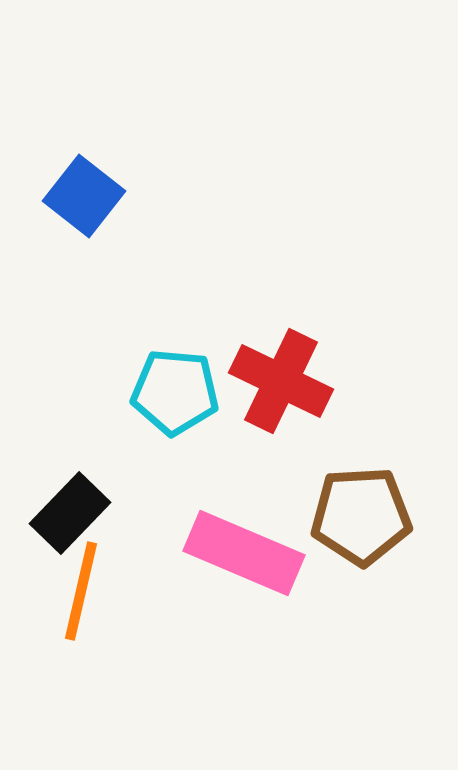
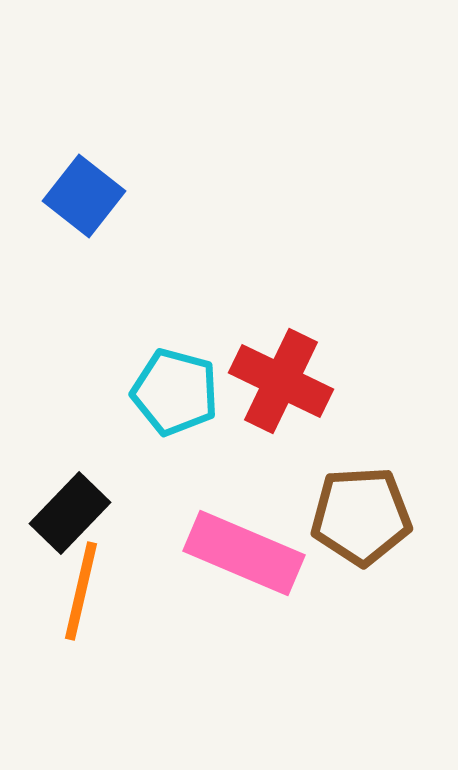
cyan pentagon: rotated 10 degrees clockwise
